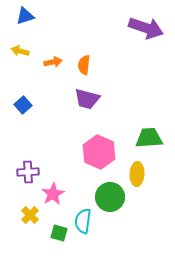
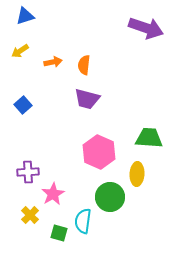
yellow arrow: rotated 48 degrees counterclockwise
green trapezoid: rotated 8 degrees clockwise
